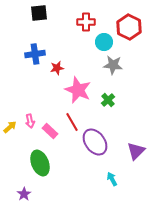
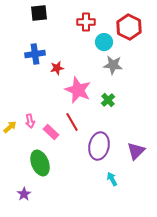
pink rectangle: moved 1 px right, 1 px down
purple ellipse: moved 4 px right, 4 px down; rotated 48 degrees clockwise
